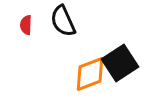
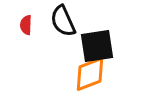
black square: moved 23 px left, 17 px up; rotated 24 degrees clockwise
